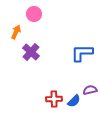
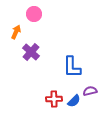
blue L-shape: moved 10 px left, 14 px down; rotated 90 degrees counterclockwise
purple semicircle: moved 1 px down
